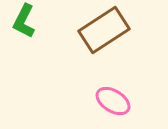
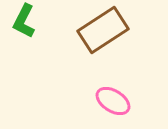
brown rectangle: moved 1 px left
